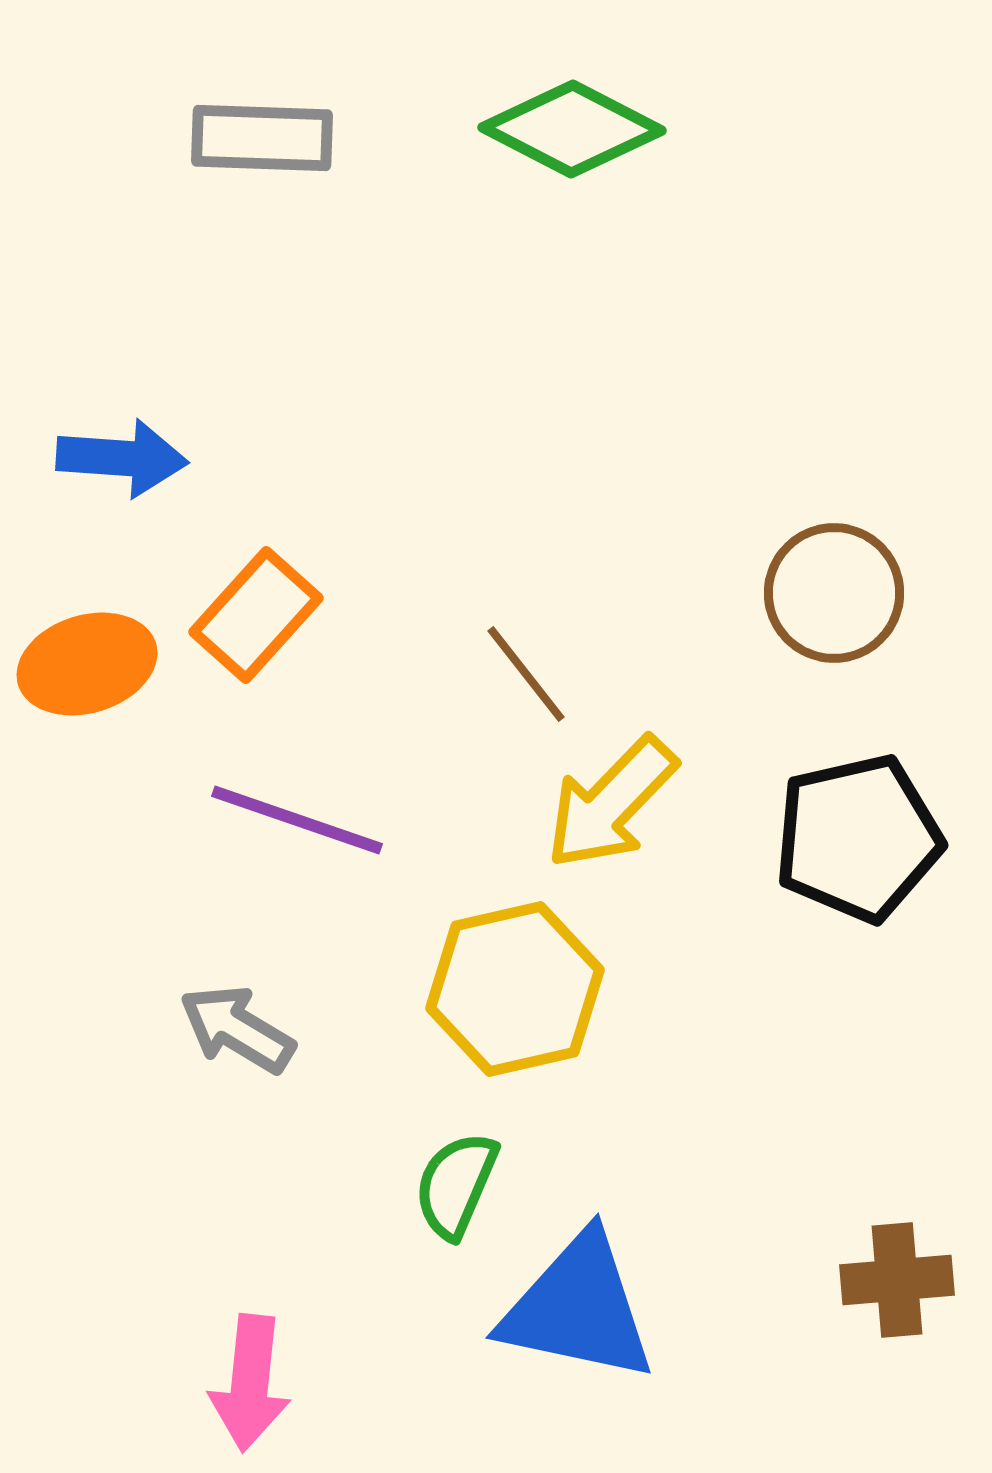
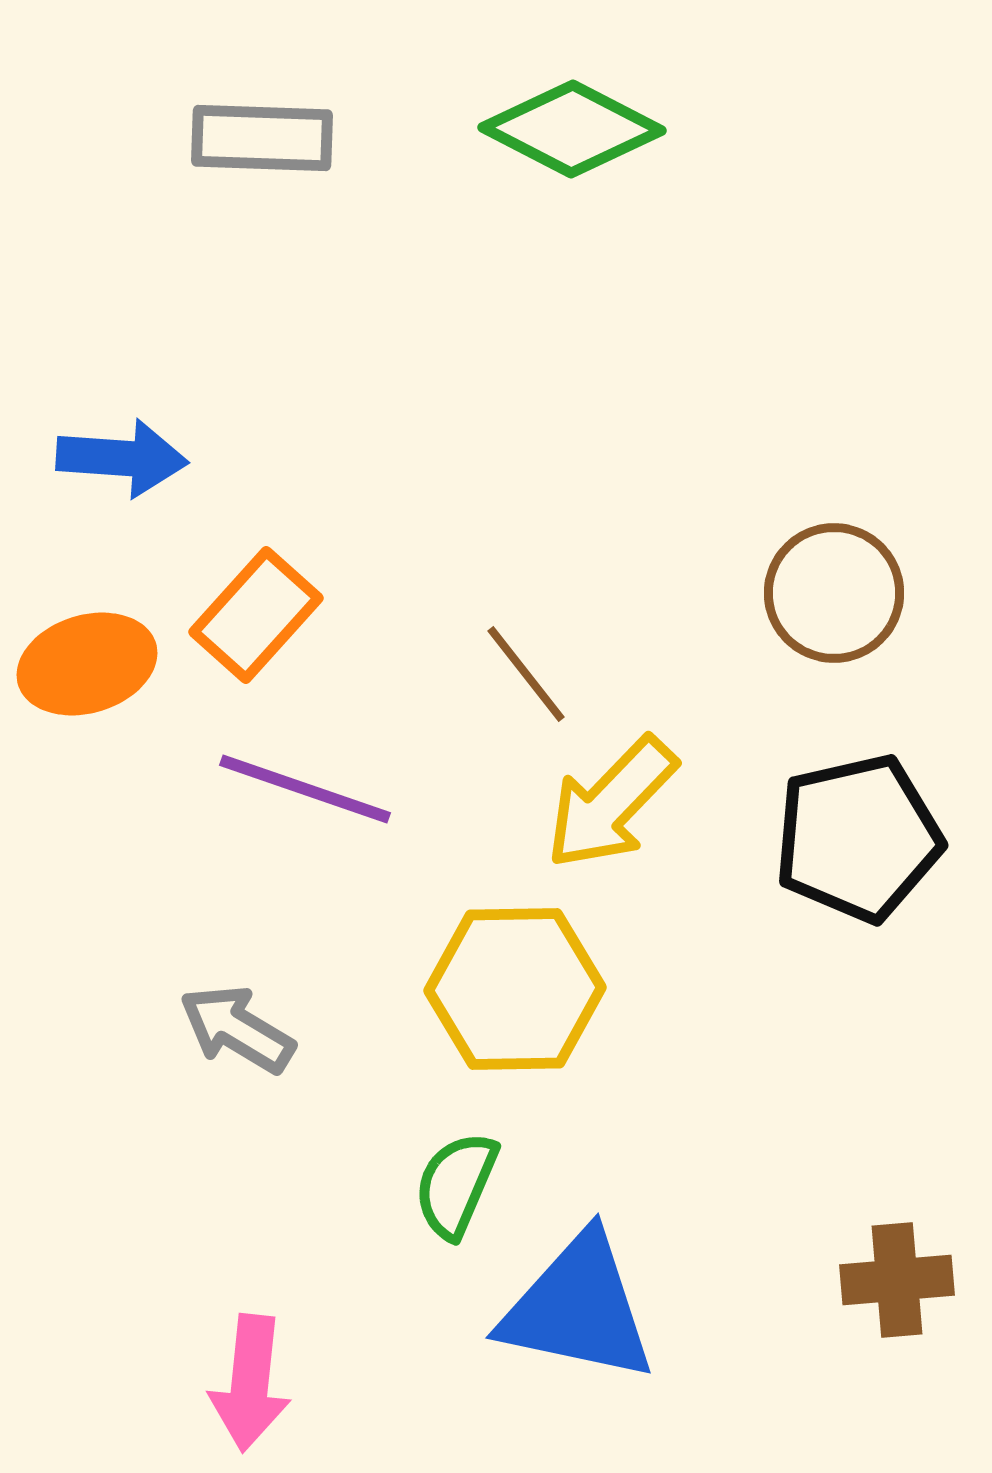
purple line: moved 8 px right, 31 px up
yellow hexagon: rotated 12 degrees clockwise
